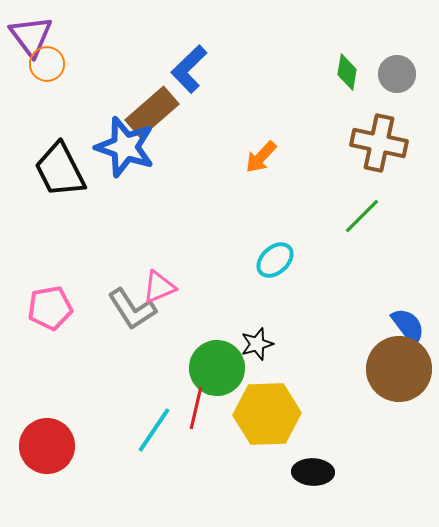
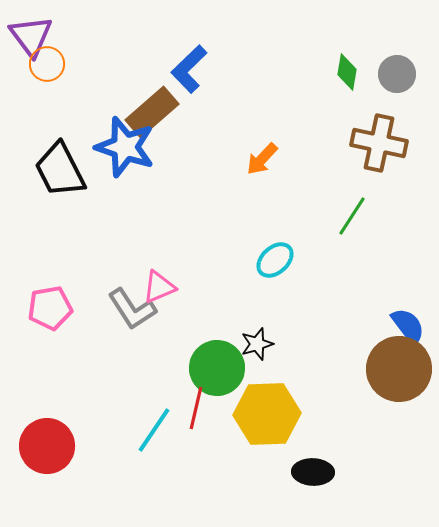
orange arrow: moved 1 px right, 2 px down
green line: moved 10 px left; rotated 12 degrees counterclockwise
